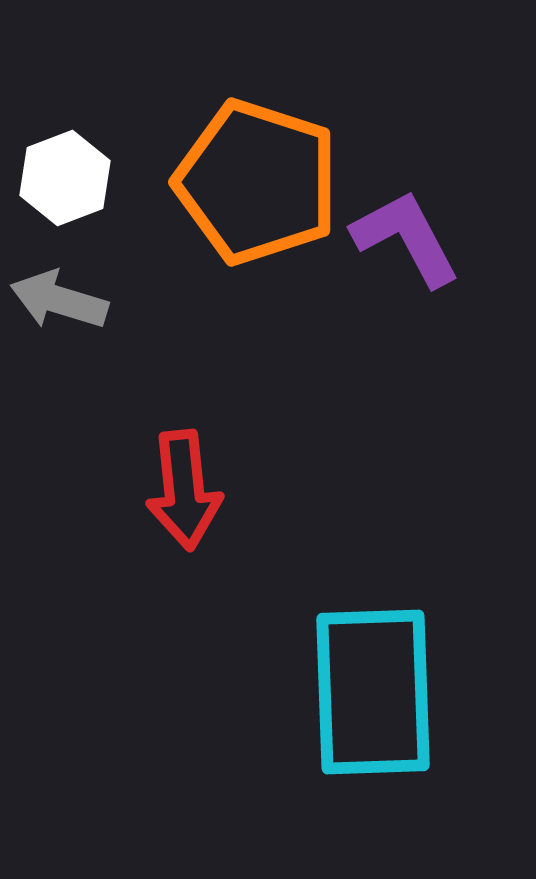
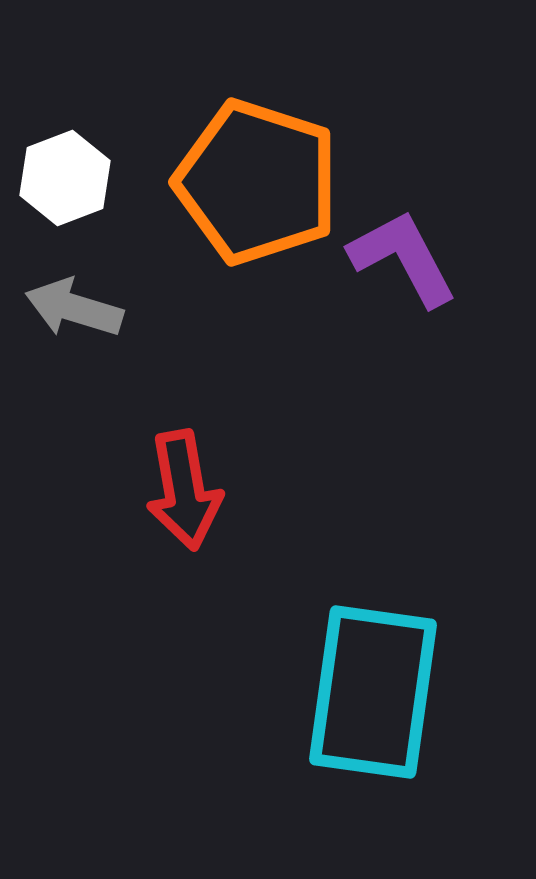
purple L-shape: moved 3 px left, 20 px down
gray arrow: moved 15 px right, 8 px down
red arrow: rotated 4 degrees counterclockwise
cyan rectangle: rotated 10 degrees clockwise
